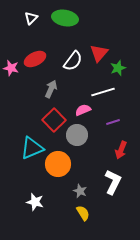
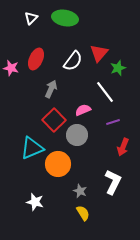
red ellipse: moved 1 px right; rotated 40 degrees counterclockwise
white line: moved 2 px right; rotated 70 degrees clockwise
red arrow: moved 2 px right, 3 px up
